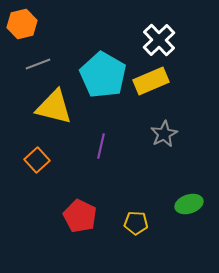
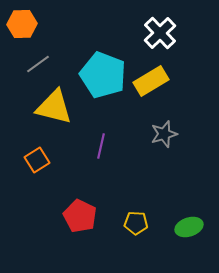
orange hexagon: rotated 12 degrees clockwise
white cross: moved 1 px right, 7 px up
gray line: rotated 15 degrees counterclockwise
cyan pentagon: rotated 9 degrees counterclockwise
yellow rectangle: rotated 8 degrees counterclockwise
gray star: rotated 12 degrees clockwise
orange square: rotated 10 degrees clockwise
green ellipse: moved 23 px down
